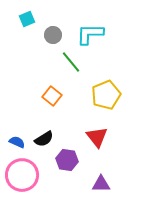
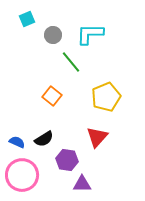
yellow pentagon: moved 2 px down
red triangle: rotated 20 degrees clockwise
purple triangle: moved 19 px left
